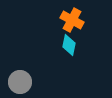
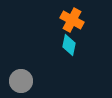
gray circle: moved 1 px right, 1 px up
